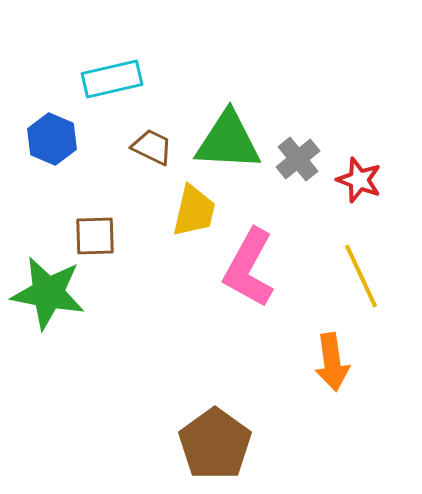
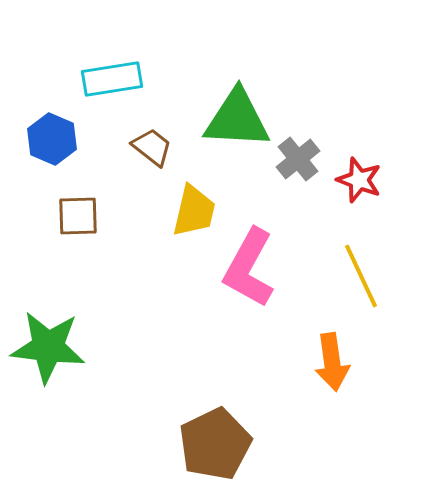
cyan rectangle: rotated 4 degrees clockwise
green triangle: moved 9 px right, 22 px up
brown trapezoid: rotated 12 degrees clockwise
brown square: moved 17 px left, 20 px up
green star: moved 54 px down; rotated 4 degrees counterclockwise
brown pentagon: rotated 10 degrees clockwise
